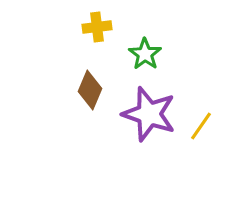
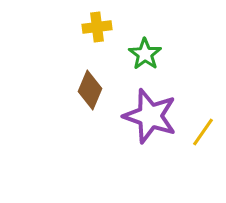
purple star: moved 1 px right, 2 px down
yellow line: moved 2 px right, 6 px down
